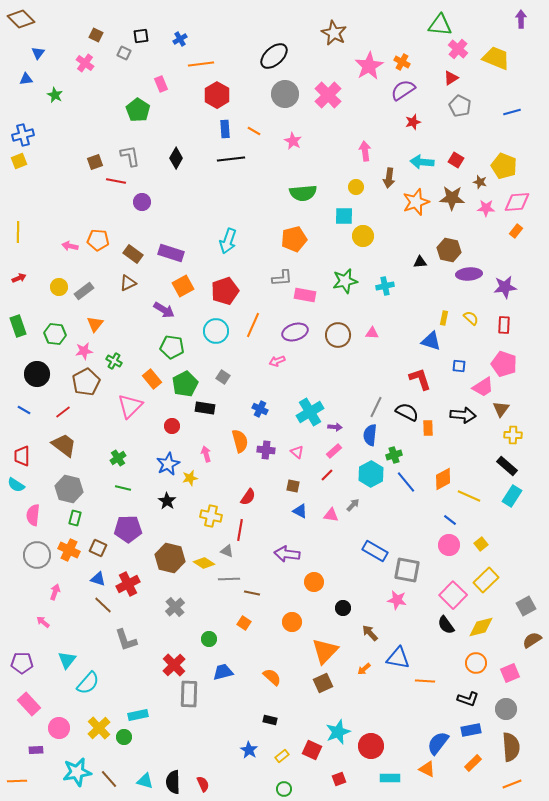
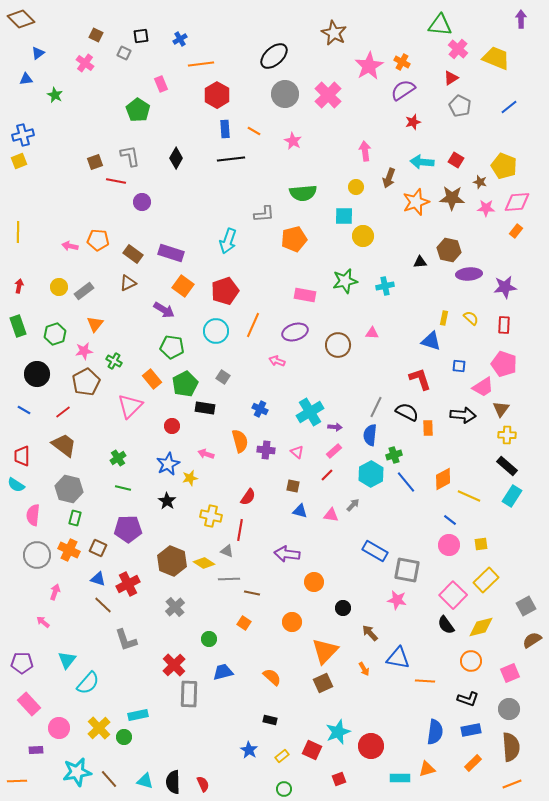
blue triangle at (38, 53): rotated 16 degrees clockwise
blue line at (512, 112): moved 3 px left, 5 px up; rotated 24 degrees counterclockwise
brown arrow at (389, 178): rotated 12 degrees clockwise
red arrow at (19, 278): moved 8 px down; rotated 56 degrees counterclockwise
gray L-shape at (282, 278): moved 18 px left, 64 px up
orange square at (183, 286): rotated 25 degrees counterclockwise
green hexagon at (55, 334): rotated 25 degrees counterclockwise
brown circle at (338, 335): moved 10 px down
pink arrow at (277, 361): rotated 42 degrees clockwise
yellow cross at (513, 435): moved 6 px left
pink arrow at (206, 454): rotated 56 degrees counterclockwise
blue triangle at (300, 511): rotated 14 degrees counterclockwise
yellow square at (481, 544): rotated 32 degrees clockwise
brown hexagon at (170, 558): moved 2 px right, 3 px down; rotated 8 degrees clockwise
orange circle at (476, 663): moved 5 px left, 2 px up
orange arrow at (364, 669): rotated 80 degrees counterclockwise
gray circle at (506, 709): moved 3 px right
blue semicircle at (438, 743): moved 3 px left, 11 px up; rotated 150 degrees clockwise
orange triangle at (427, 769): rotated 42 degrees counterclockwise
cyan rectangle at (390, 778): moved 10 px right
